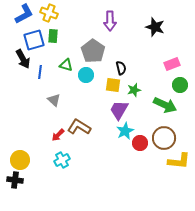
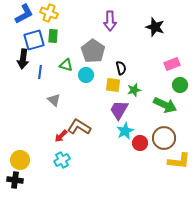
black arrow: rotated 36 degrees clockwise
red arrow: moved 3 px right, 1 px down
